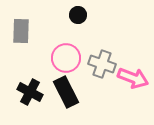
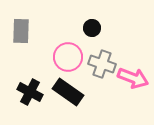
black circle: moved 14 px right, 13 px down
pink circle: moved 2 px right, 1 px up
black rectangle: moved 2 px right; rotated 28 degrees counterclockwise
